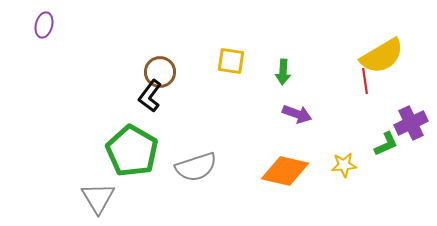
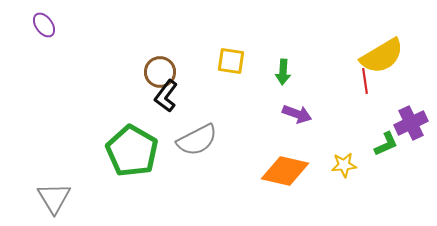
purple ellipse: rotated 50 degrees counterclockwise
black L-shape: moved 16 px right
gray semicircle: moved 1 px right, 27 px up; rotated 9 degrees counterclockwise
gray triangle: moved 44 px left
